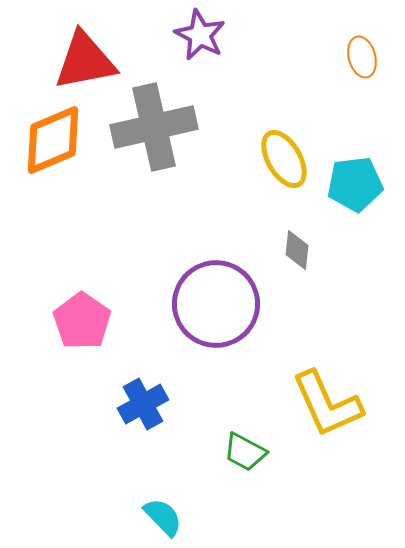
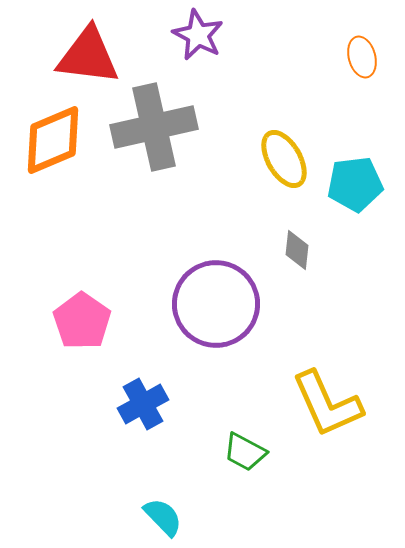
purple star: moved 2 px left
red triangle: moved 3 px right, 5 px up; rotated 18 degrees clockwise
